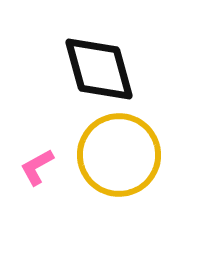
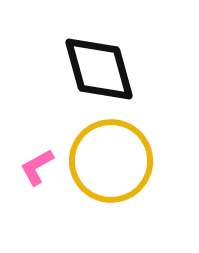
yellow circle: moved 8 px left, 6 px down
